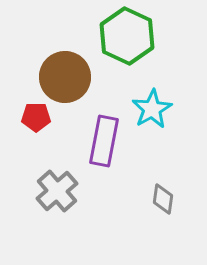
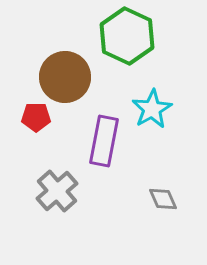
gray diamond: rotated 32 degrees counterclockwise
